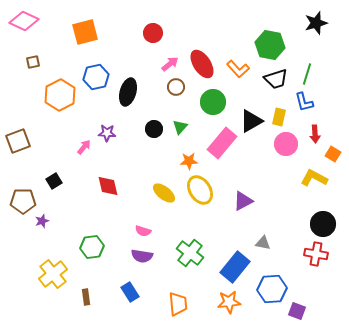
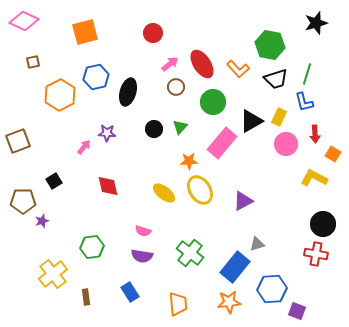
yellow rectangle at (279, 117): rotated 12 degrees clockwise
gray triangle at (263, 243): moved 6 px left, 1 px down; rotated 28 degrees counterclockwise
